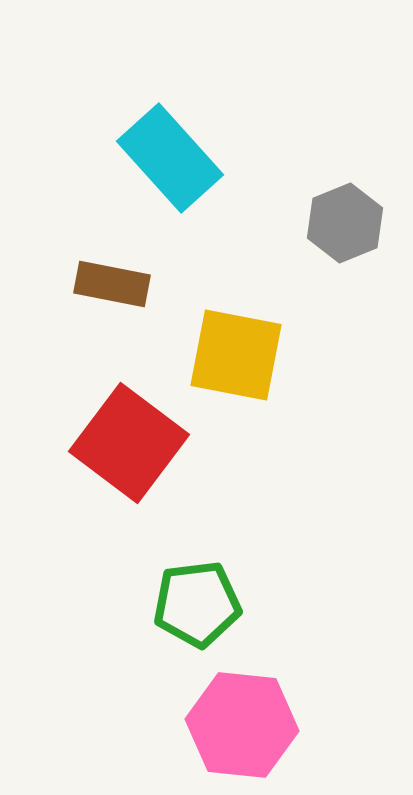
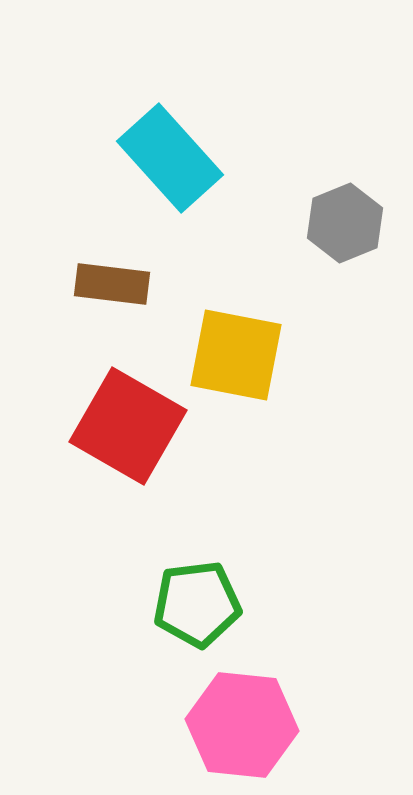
brown rectangle: rotated 4 degrees counterclockwise
red square: moved 1 px left, 17 px up; rotated 7 degrees counterclockwise
